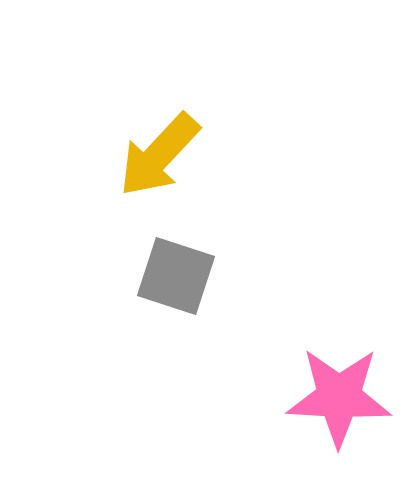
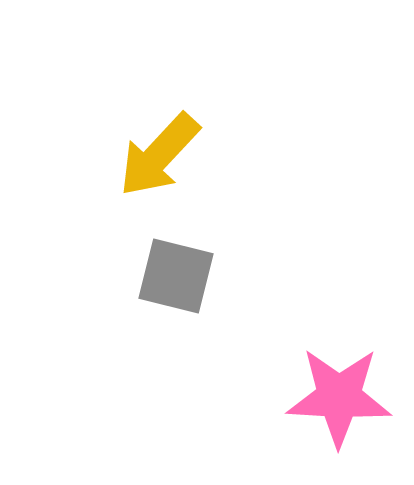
gray square: rotated 4 degrees counterclockwise
